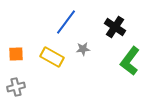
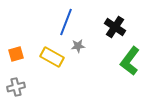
blue line: rotated 16 degrees counterclockwise
gray star: moved 5 px left, 3 px up
orange square: rotated 14 degrees counterclockwise
